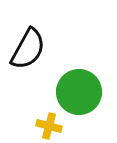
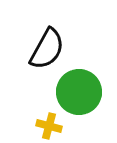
black semicircle: moved 19 px right
